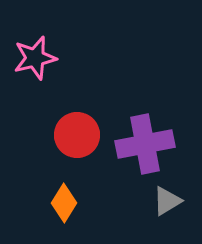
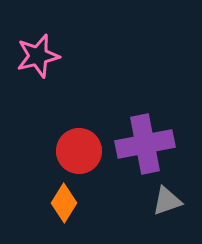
pink star: moved 3 px right, 2 px up
red circle: moved 2 px right, 16 px down
gray triangle: rotated 12 degrees clockwise
